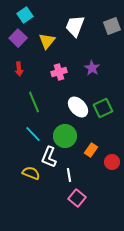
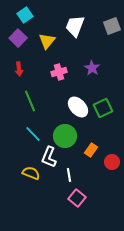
green line: moved 4 px left, 1 px up
